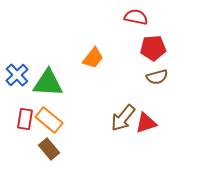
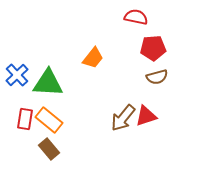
red triangle: moved 7 px up
